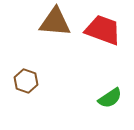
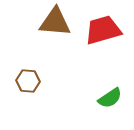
red trapezoid: rotated 36 degrees counterclockwise
brown hexagon: moved 2 px right; rotated 15 degrees counterclockwise
